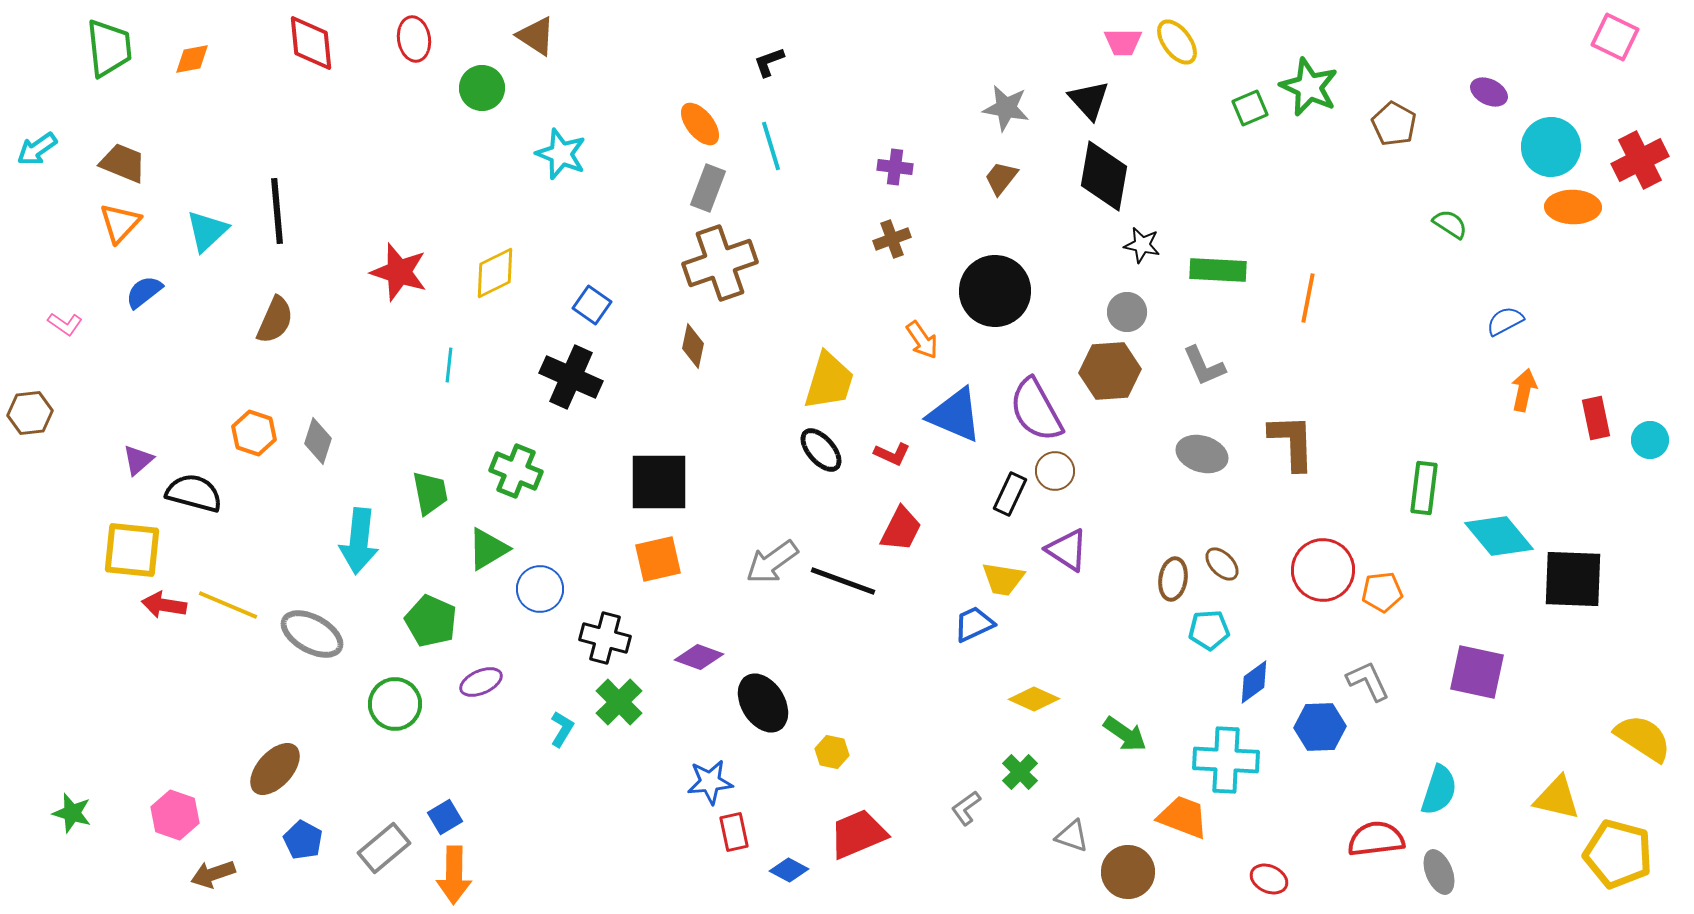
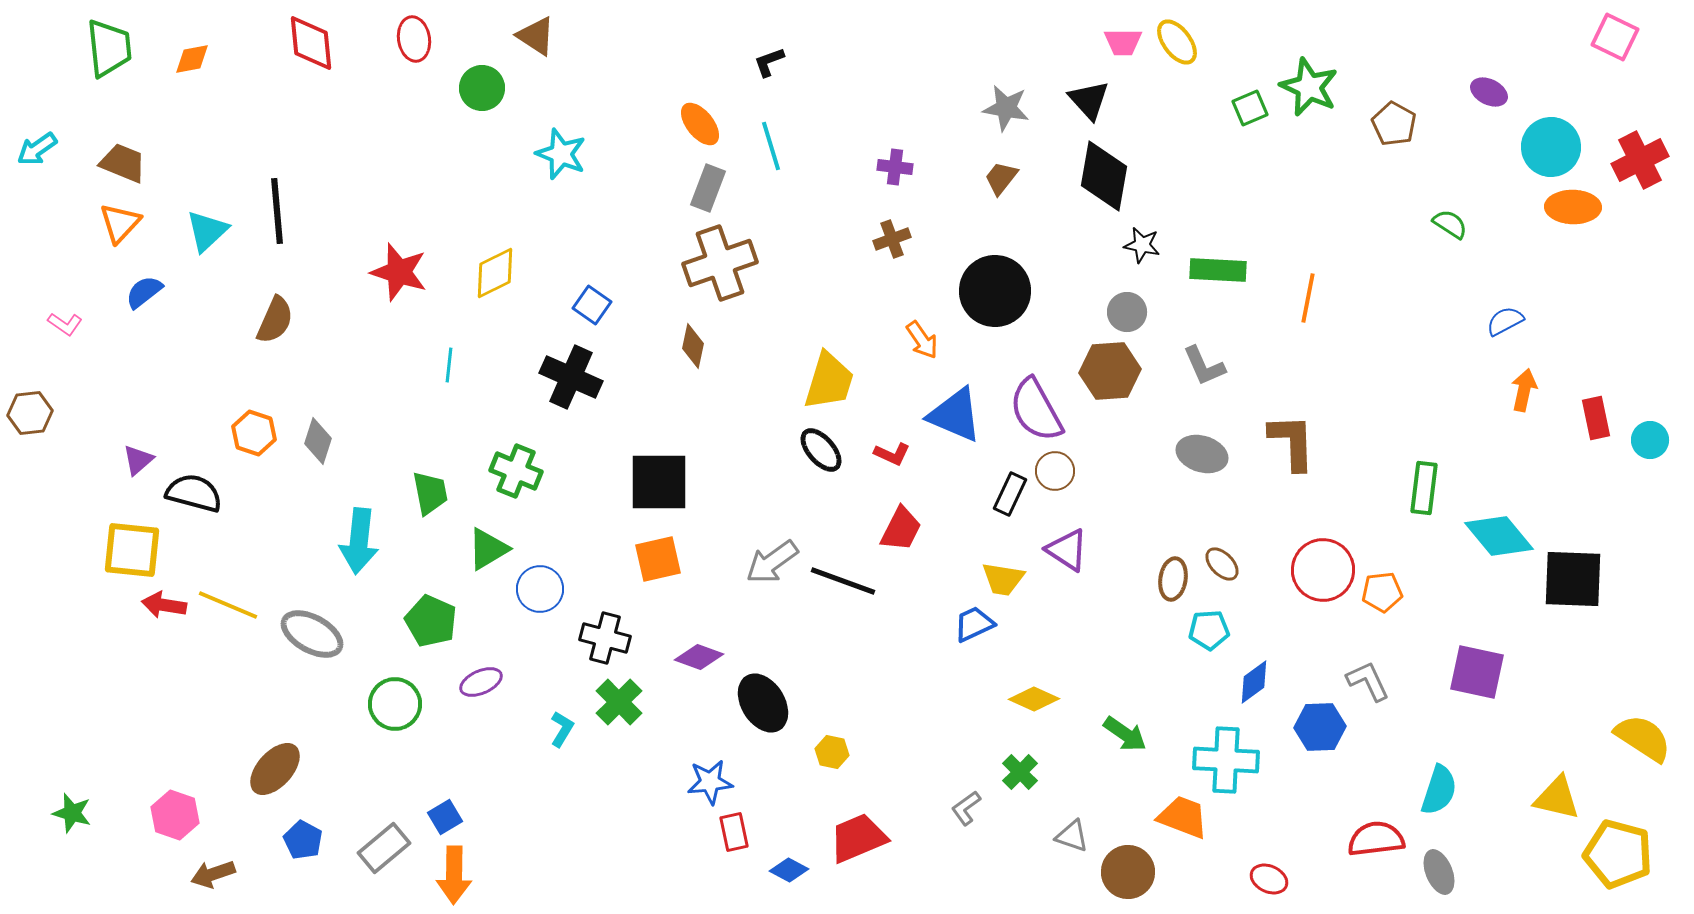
red trapezoid at (858, 834): moved 4 px down
